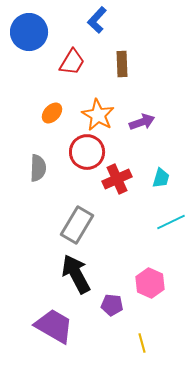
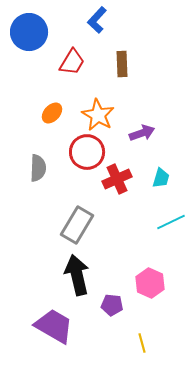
purple arrow: moved 11 px down
black arrow: moved 1 px right, 1 px down; rotated 15 degrees clockwise
